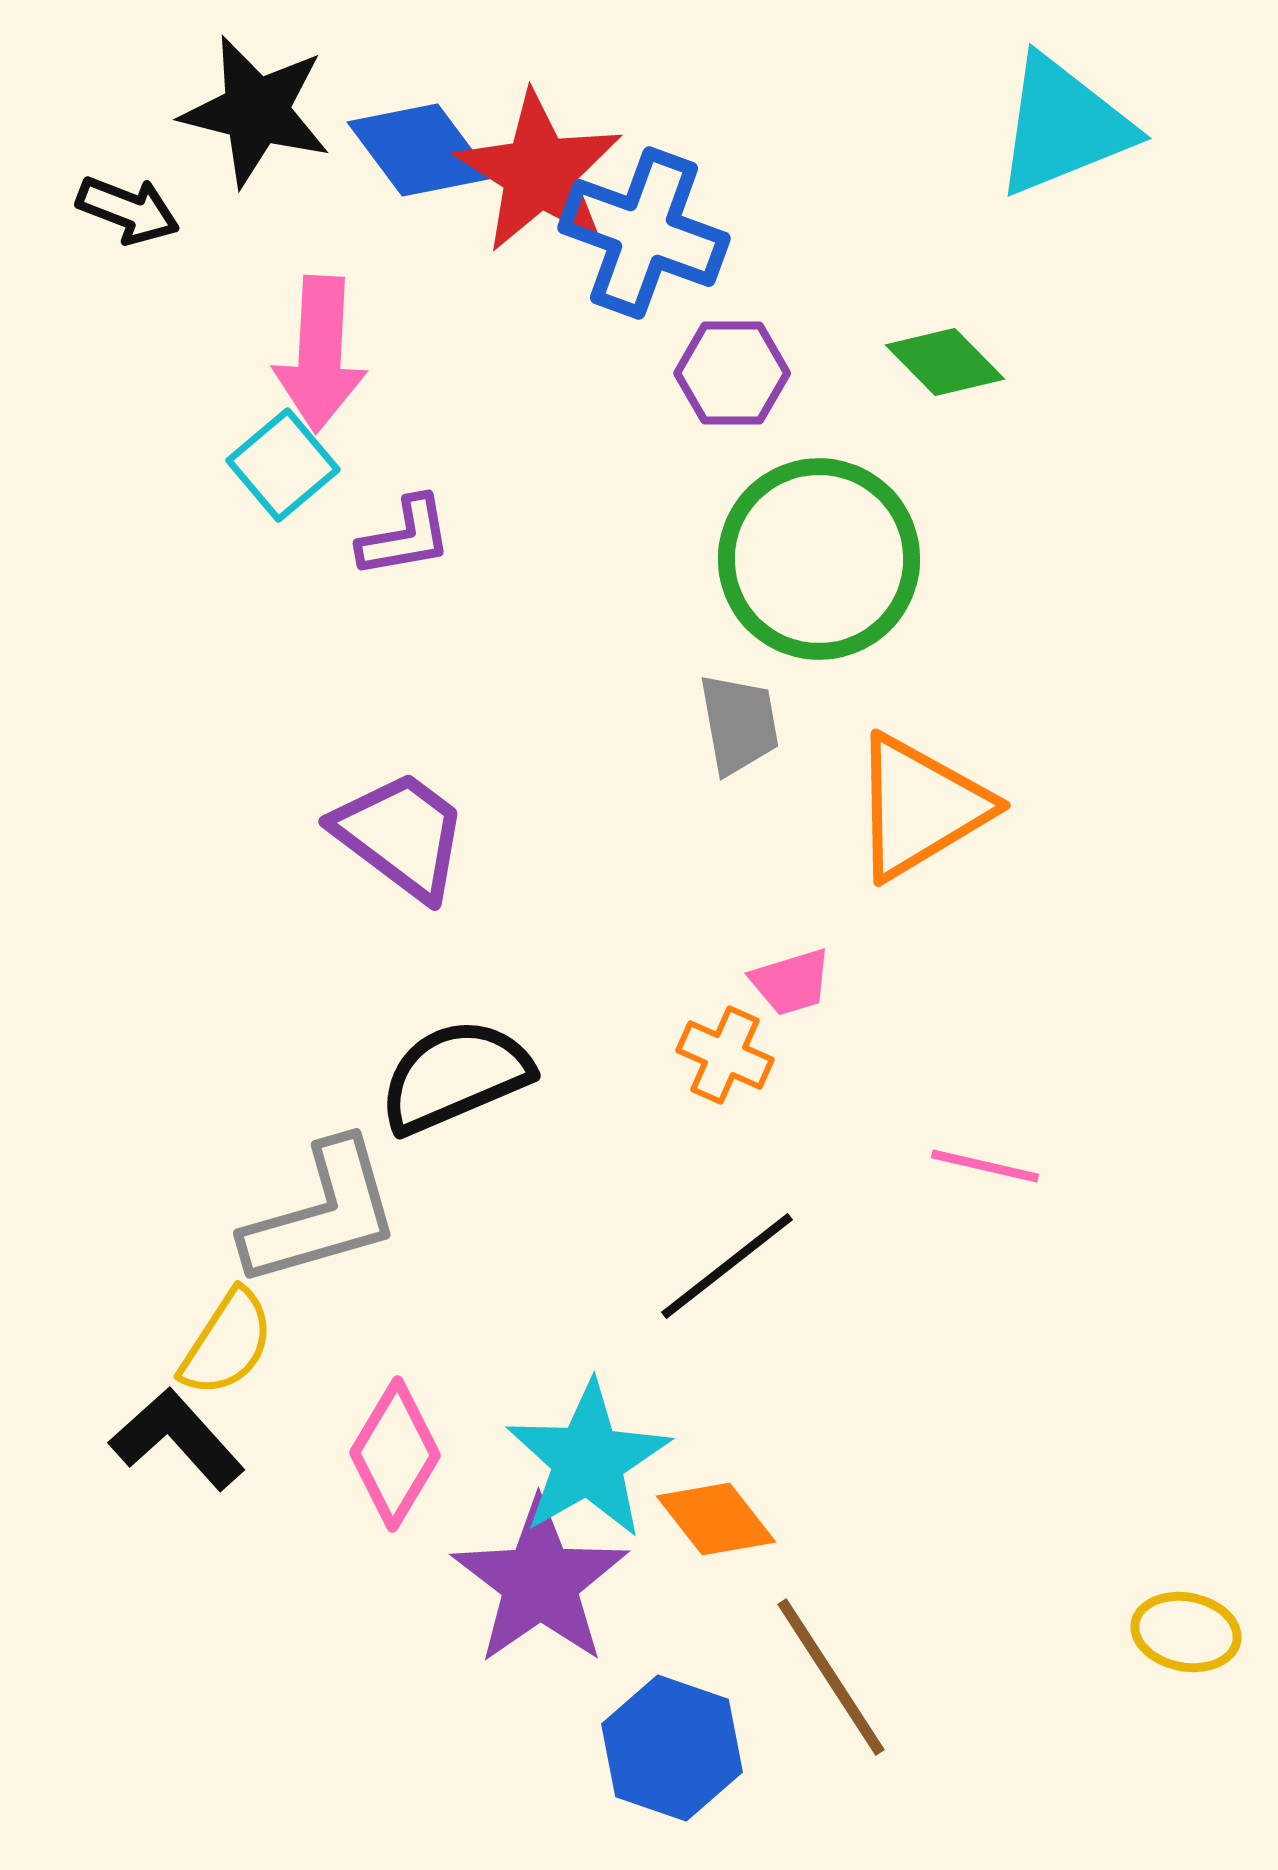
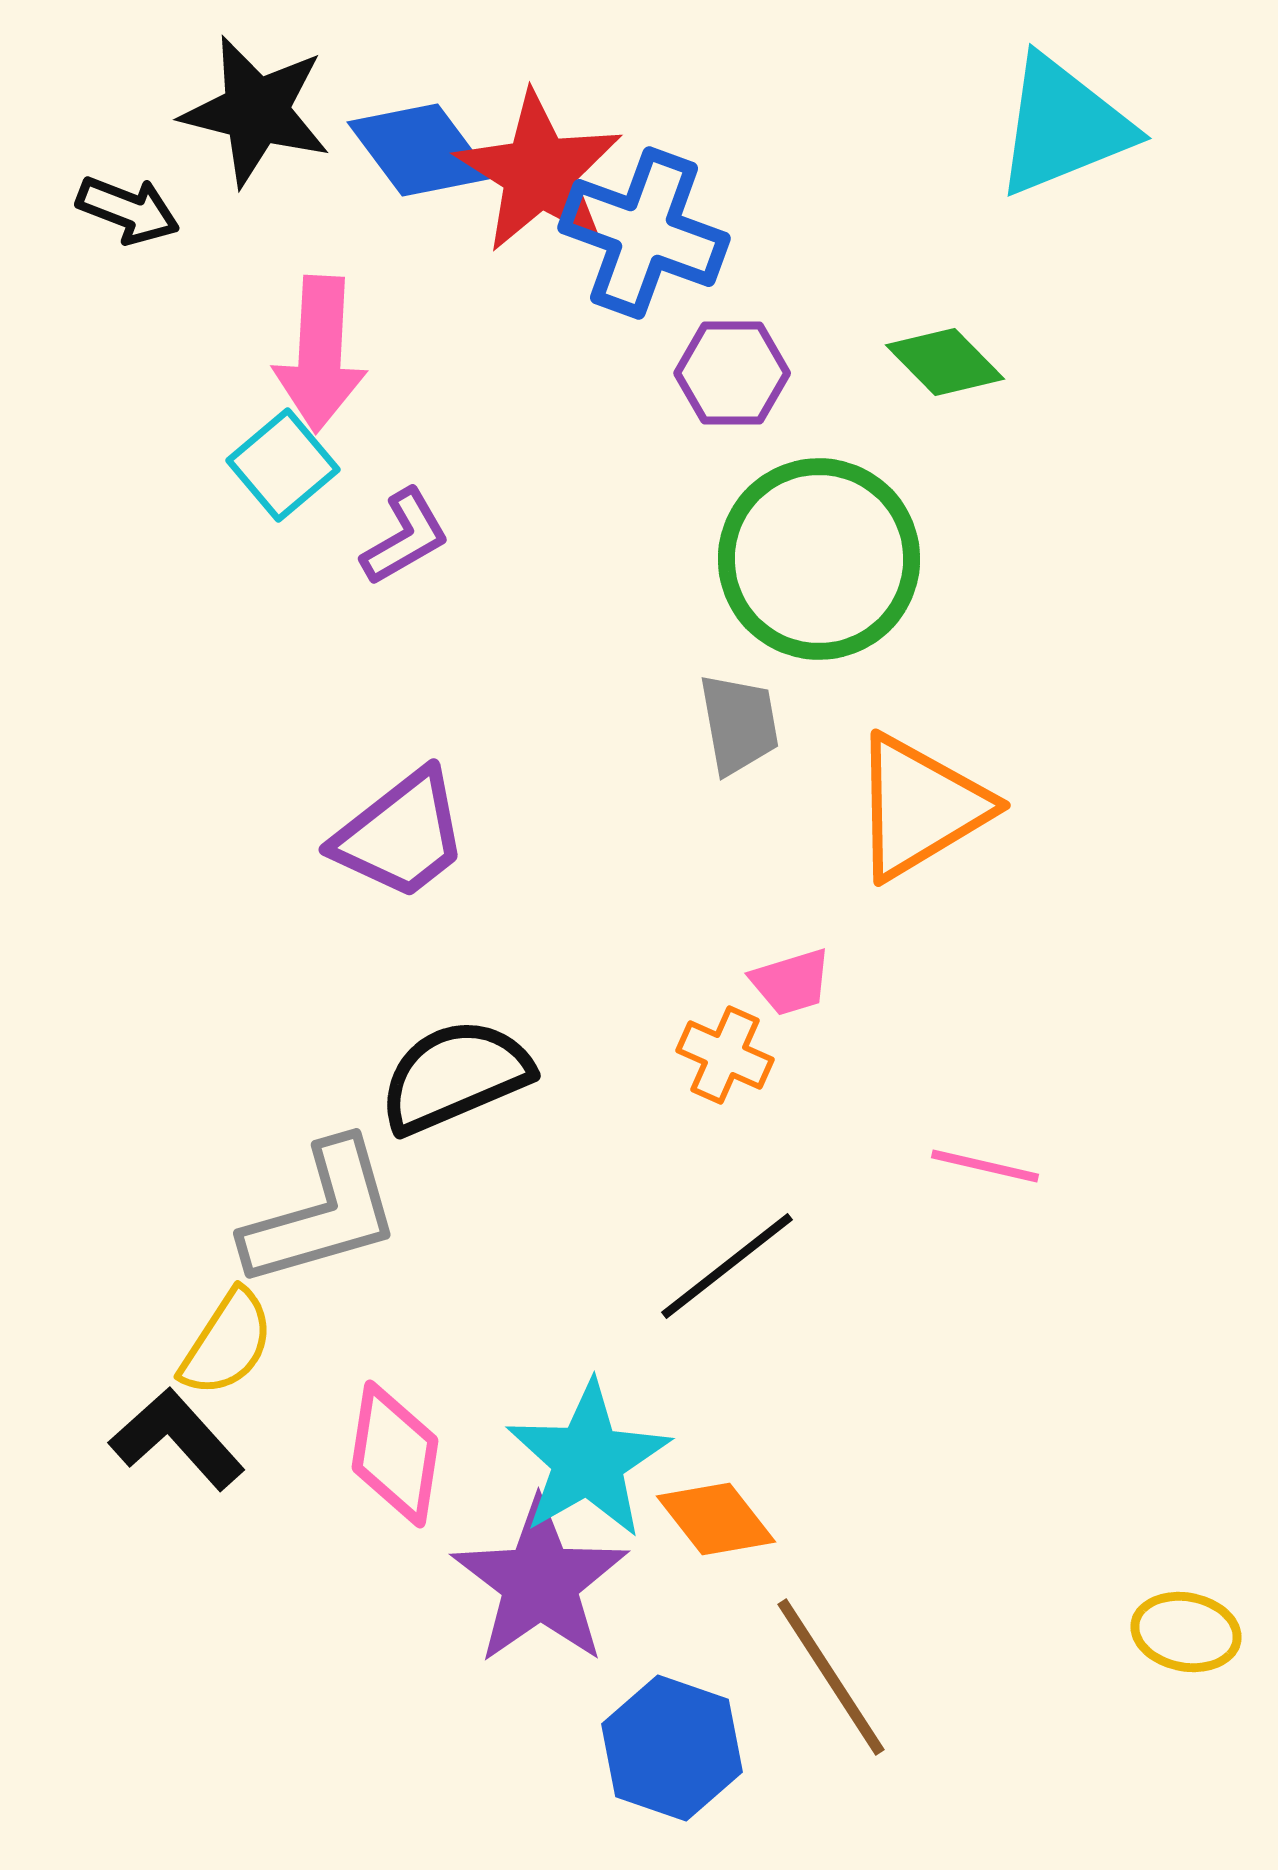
purple L-shape: rotated 20 degrees counterclockwise
purple trapezoid: rotated 105 degrees clockwise
pink diamond: rotated 22 degrees counterclockwise
